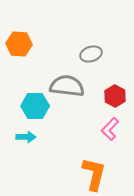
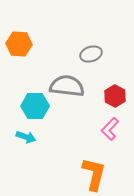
cyan arrow: rotated 18 degrees clockwise
